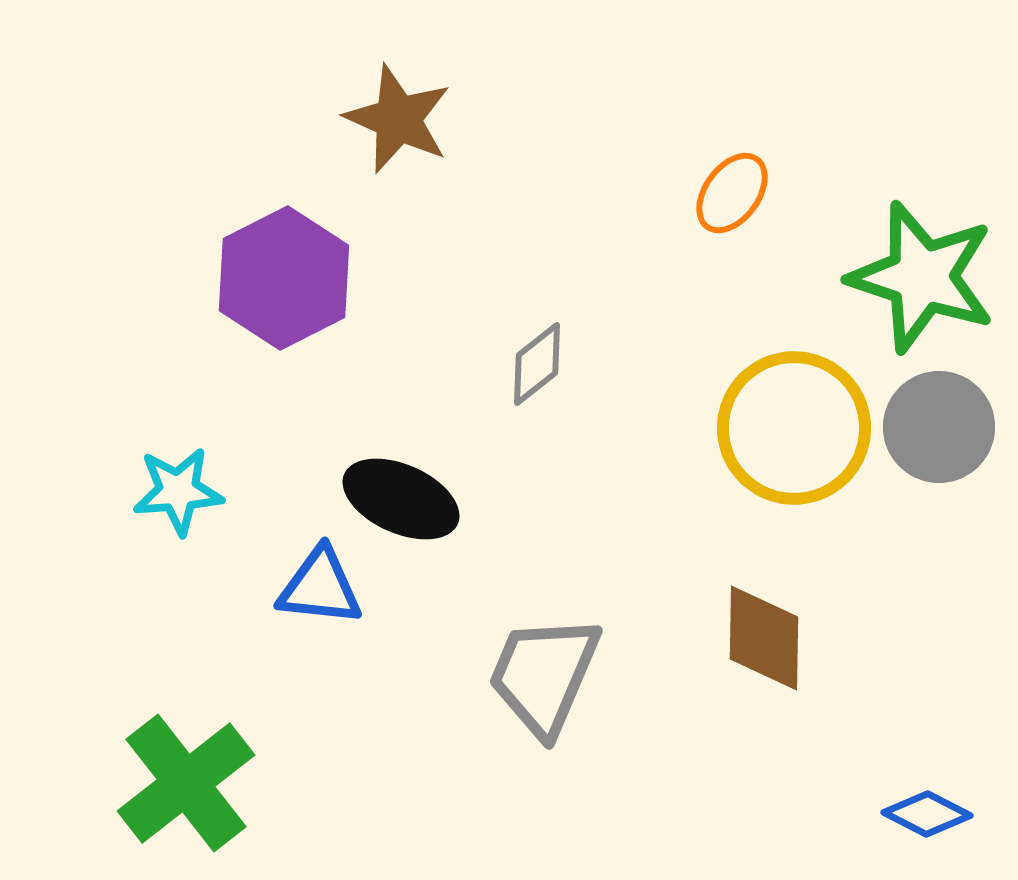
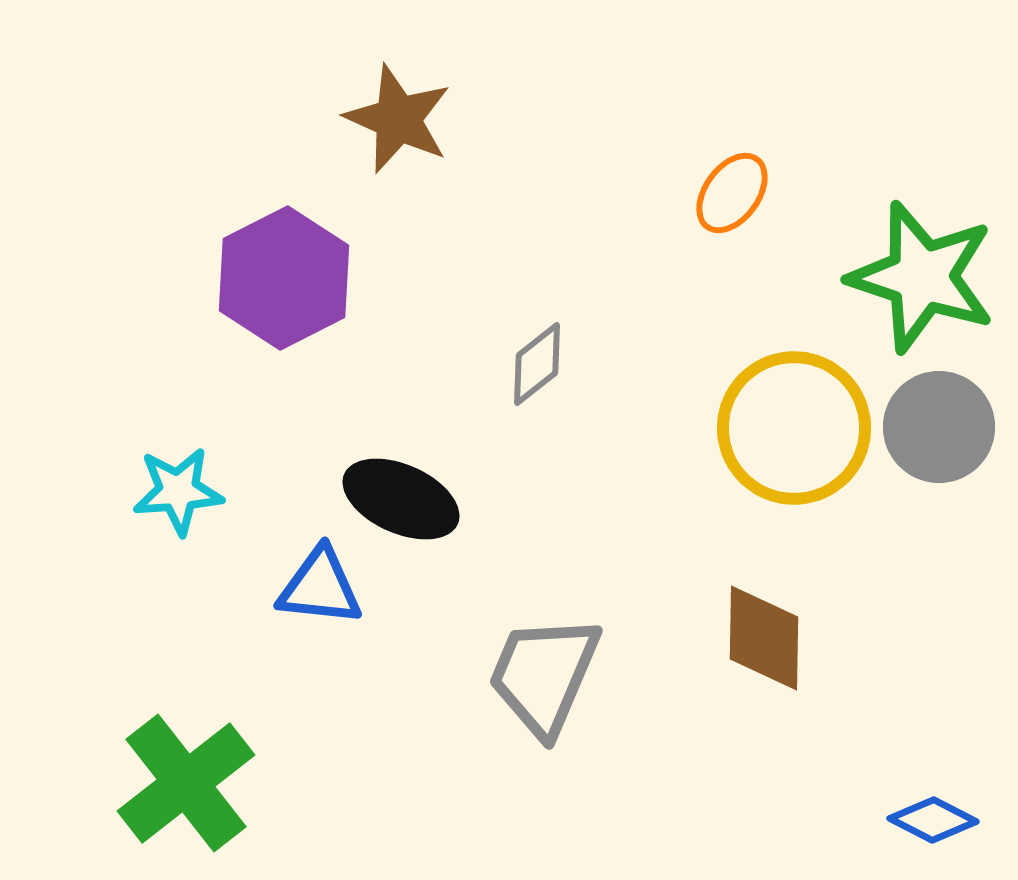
blue diamond: moved 6 px right, 6 px down
